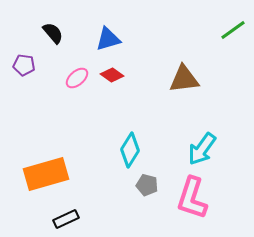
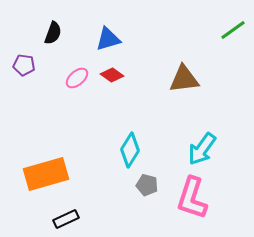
black semicircle: rotated 60 degrees clockwise
